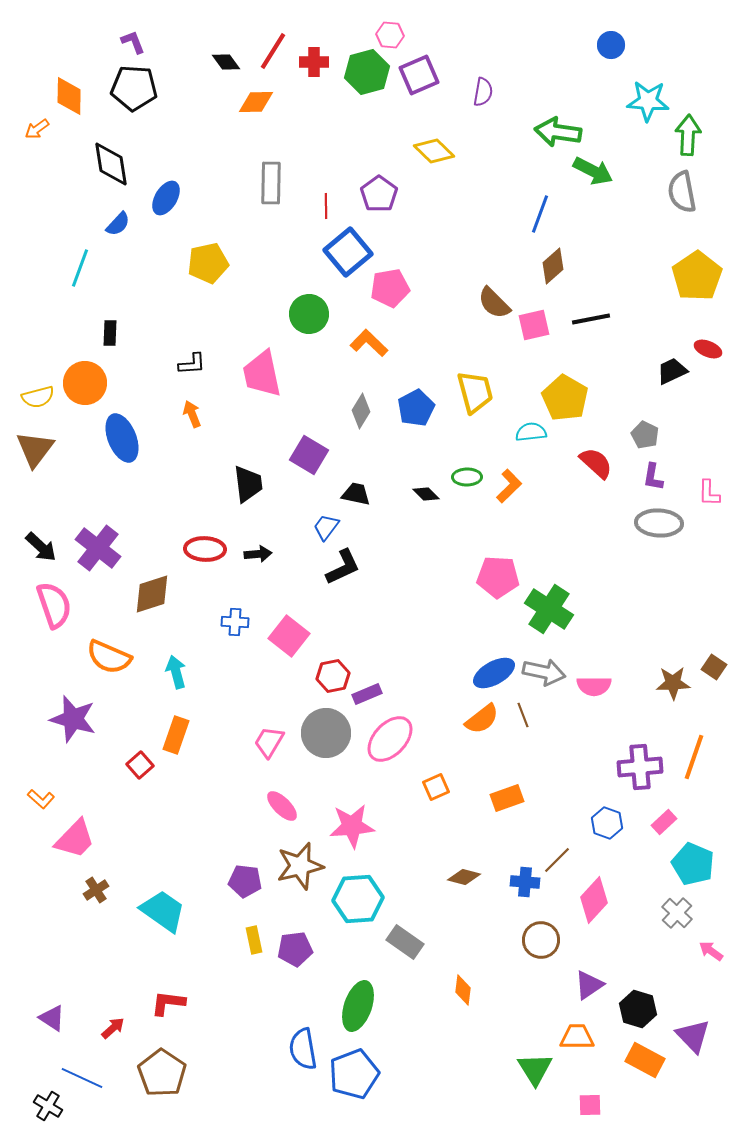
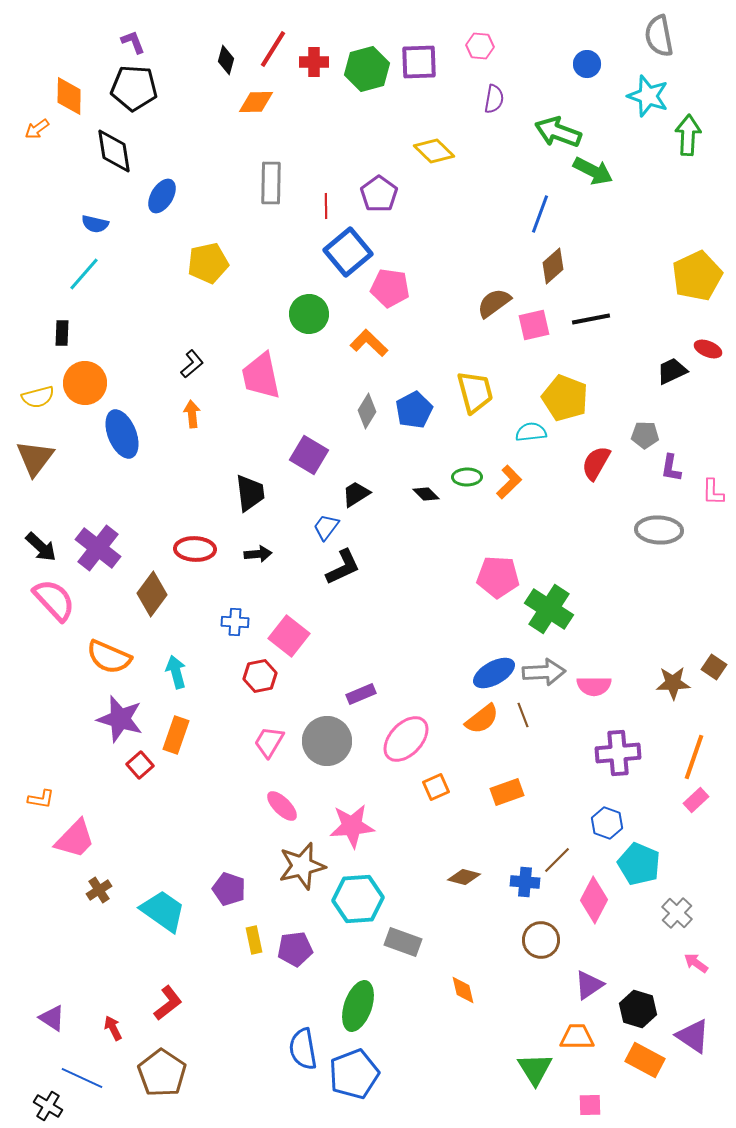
pink hexagon at (390, 35): moved 90 px right, 11 px down
blue circle at (611, 45): moved 24 px left, 19 px down
red line at (273, 51): moved 2 px up
black diamond at (226, 62): moved 2 px up; rotated 52 degrees clockwise
green hexagon at (367, 72): moved 3 px up
purple square at (419, 75): moved 13 px up; rotated 21 degrees clockwise
purple semicircle at (483, 92): moved 11 px right, 7 px down
cyan star at (648, 101): moved 5 px up; rotated 15 degrees clockwise
green arrow at (558, 132): rotated 12 degrees clockwise
black diamond at (111, 164): moved 3 px right, 13 px up
gray semicircle at (682, 192): moved 23 px left, 156 px up
blue ellipse at (166, 198): moved 4 px left, 2 px up
blue semicircle at (118, 224): moved 23 px left; rotated 60 degrees clockwise
cyan line at (80, 268): moved 4 px right, 6 px down; rotated 21 degrees clockwise
yellow pentagon at (697, 276): rotated 9 degrees clockwise
pink pentagon at (390, 288): rotated 18 degrees clockwise
brown semicircle at (494, 303): rotated 99 degrees clockwise
black rectangle at (110, 333): moved 48 px left
black L-shape at (192, 364): rotated 36 degrees counterclockwise
pink trapezoid at (262, 374): moved 1 px left, 2 px down
yellow pentagon at (565, 398): rotated 9 degrees counterclockwise
blue pentagon at (416, 408): moved 2 px left, 2 px down
gray diamond at (361, 411): moved 6 px right
orange arrow at (192, 414): rotated 16 degrees clockwise
gray pentagon at (645, 435): rotated 24 degrees counterclockwise
blue ellipse at (122, 438): moved 4 px up
brown triangle at (35, 449): moved 9 px down
red semicircle at (596, 463): rotated 102 degrees counterclockwise
purple L-shape at (653, 477): moved 18 px right, 9 px up
black trapezoid at (248, 484): moved 2 px right, 9 px down
orange L-shape at (509, 486): moved 4 px up
pink L-shape at (709, 493): moved 4 px right, 1 px up
black trapezoid at (356, 494): rotated 44 degrees counterclockwise
gray ellipse at (659, 523): moved 7 px down
red ellipse at (205, 549): moved 10 px left
brown diamond at (152, 594): rotated 36 degrees counterclockwise
pink semicircle at (54, 605): moved 5 px up; rotated 24 degrees counterclockwise
gray arrow at (544, 672): rotated 15 degrees counterclockwise
red hexagon at (333, 676): moved 73 px left
purple rectangle at (367, 694): moved 6 px left
purple star at (73, 719): moved 47 px right
gray circle at (326, 733): moved 1 px right, 8 px down
pink ellipse at (390, 739): moved 16 px right
purple cross at (640, 767): moved 22 px left, 14 px up
orange rectangle at (507, 798): moved 6 px up
orange L-shape at (41, 799): rotated 32 degrees counterclockwise
pink rectangle at (664, 822): moved 32 px right, 22 px up
cyan pentagon at (693, 864): moved 54 px left
brown star at (300, 866): moved 2 px right
purple pentagon at (245, 881): moved 16 px left, 8 px down; rotated 12 degrees clockwise
brown cross at (96, 890): moved 3 px right
pink diamond at (594, 900): rotated 15 degrees counterclockwise
gray rectangle at (405, 942): moved 2 px left; rotated 15 degrees counterclockwise
pink arrow at (711, 951): moved 15 px left, 12 px down
orange diamond at (463, 990): rotated 20 degrees counterclockwise
red L-shape at (168, 1003): rotated 135 degrees clockwise
red arrow at (113, 1028): rotated 75 degrees counterclockwise
purple triangle at (693, 1036): rotated 12 degrees counterclockwise
